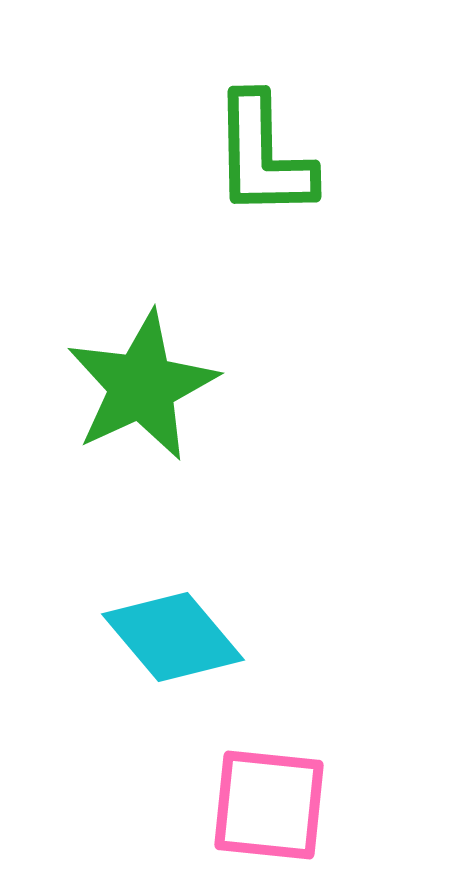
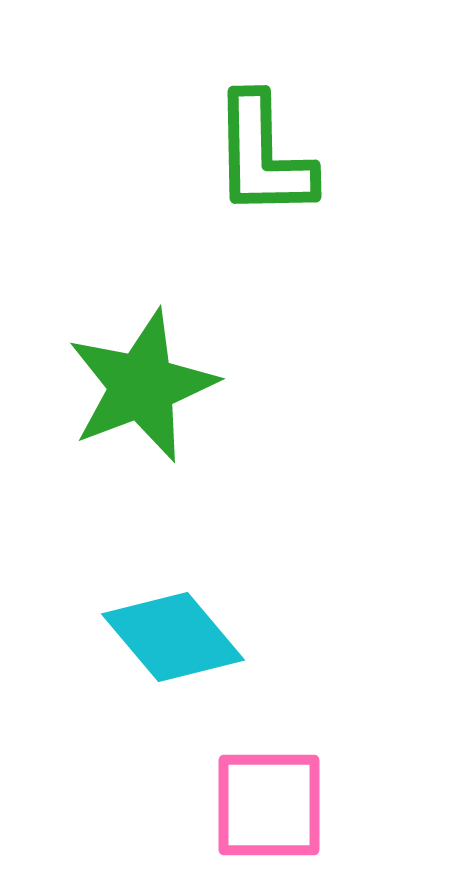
green star: rotated 4 degrees clockwise
pink square: rotated 6 degrees counterclockwise
